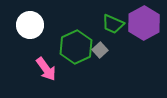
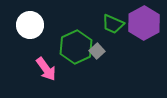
gray square: moved 3 px left, 1 px down
